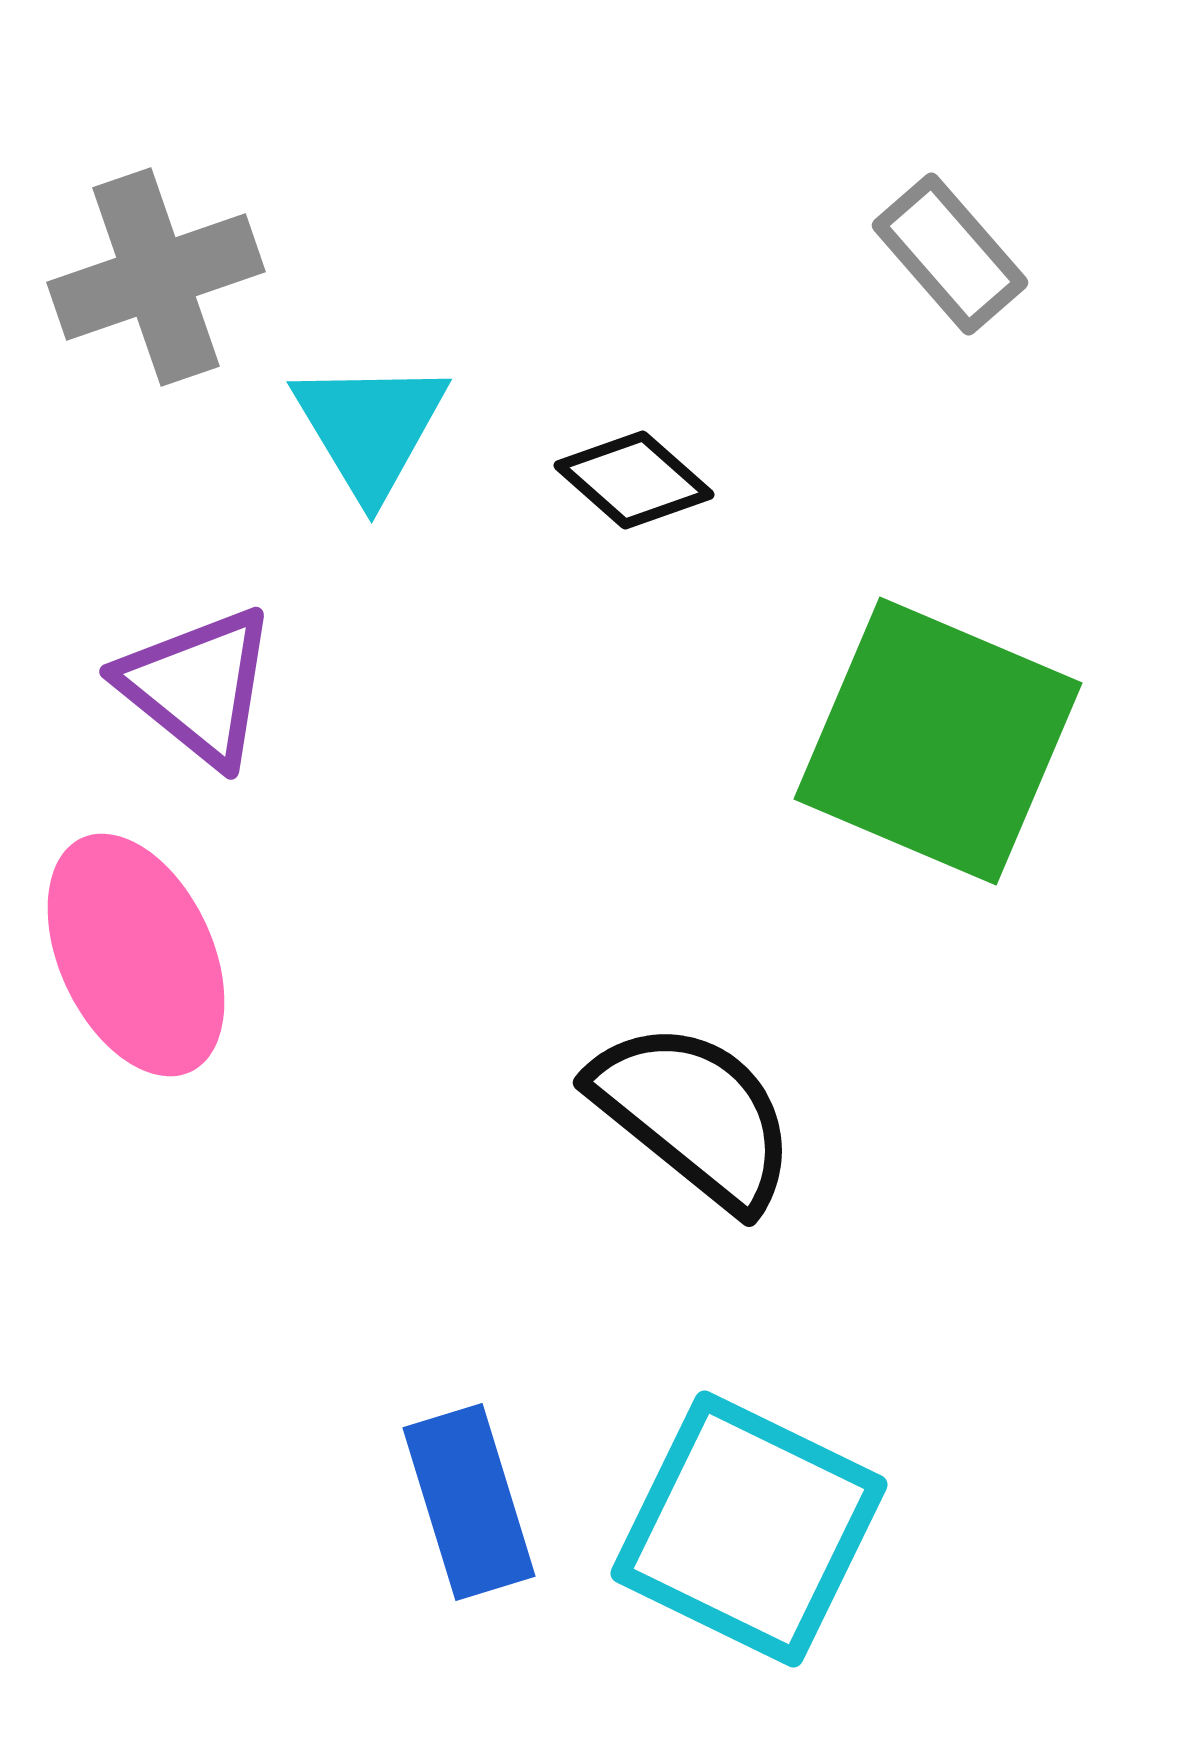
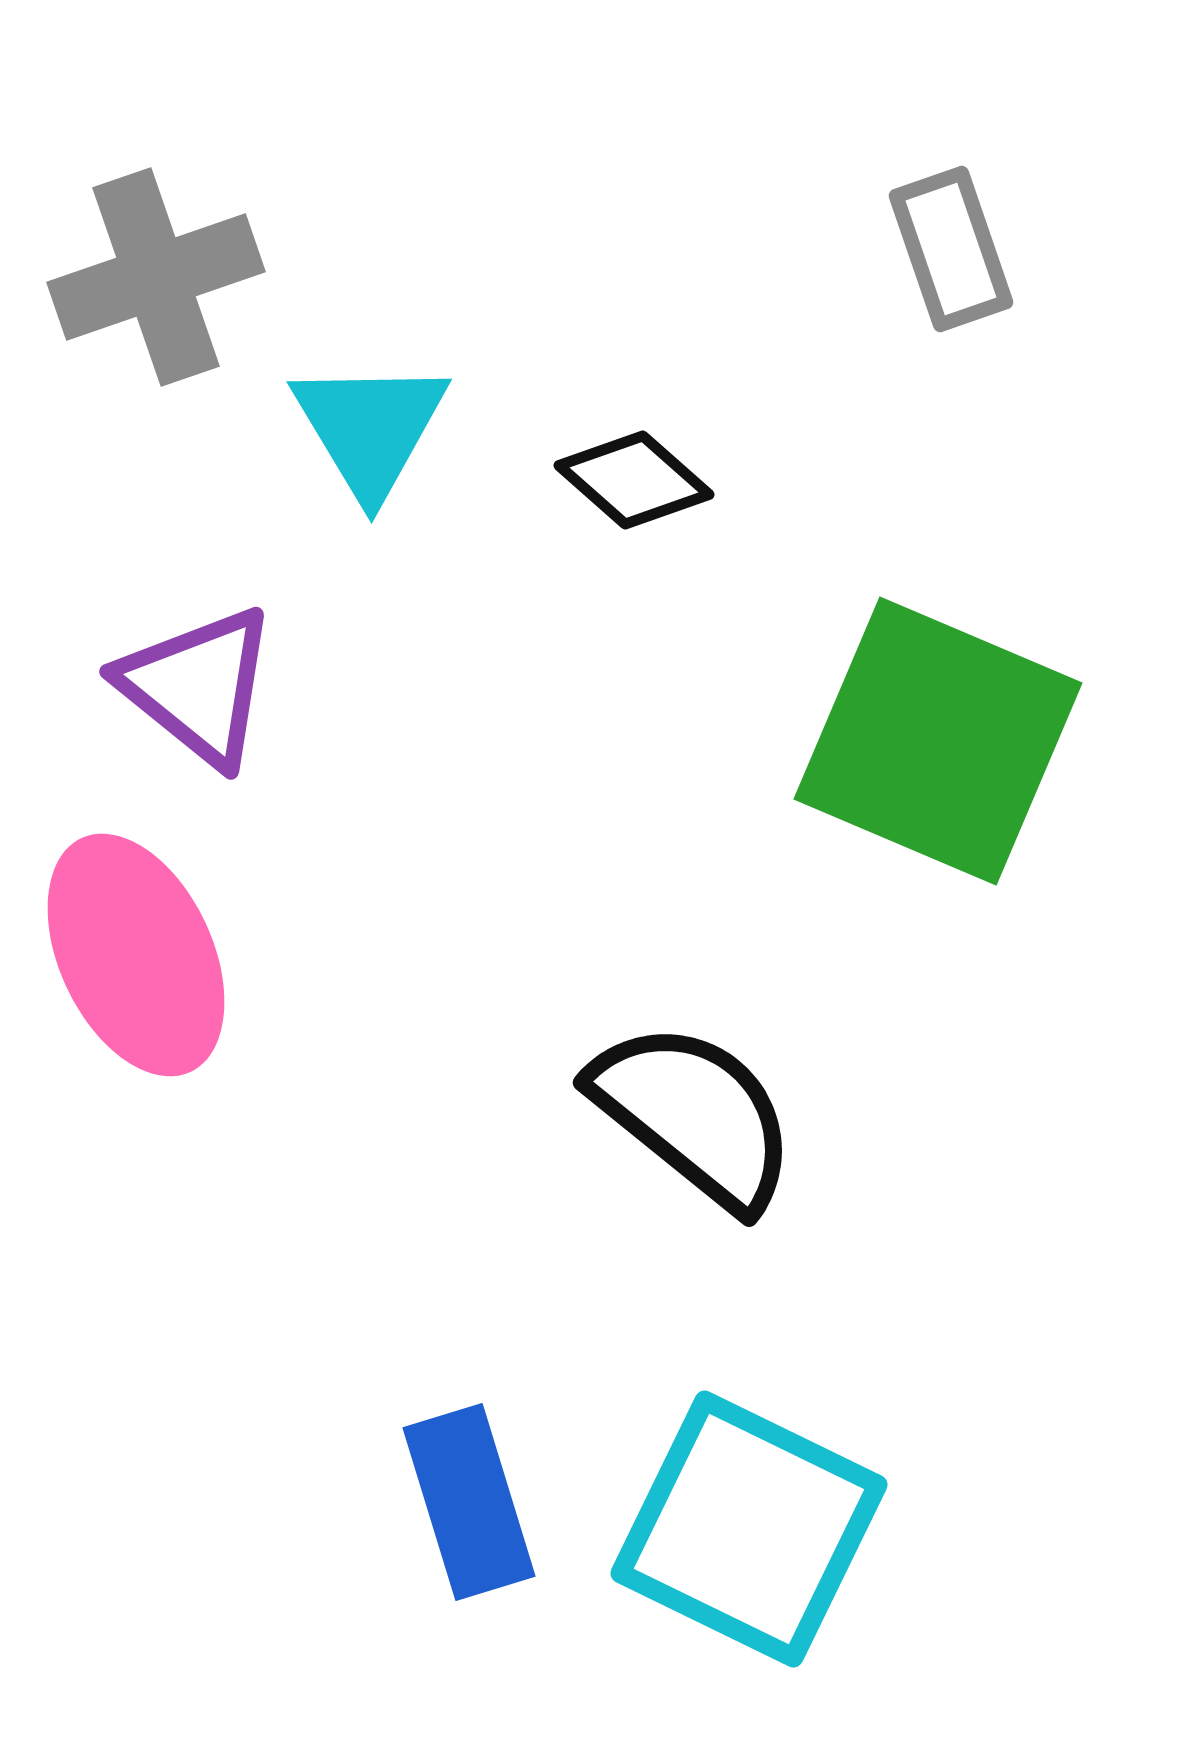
gray rectangle: moved 1 px right, 5 px up; rotated 22 degrees clockwise
